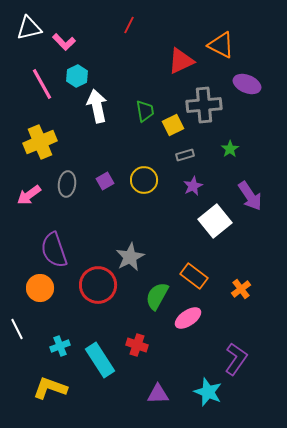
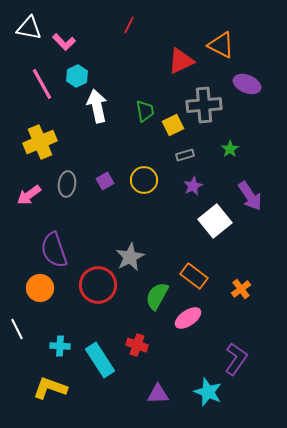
white triangle: rotated 24 degrees clockwise
cyan cross: rotated 24 degrees clockwise
